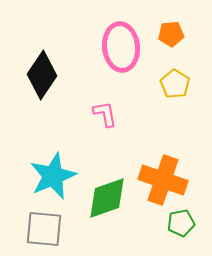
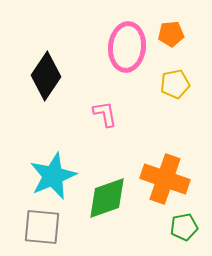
pink ellipse: moved 6 px right; rotated 12 degrees clockwise
black diamond: moved 4 px right, 1 px down
yellow pentagon: rotated 28 degrees clockwise
orange cross: moved 2 px right, 1 px up
green pentagon: moved 3 px right, 4 px down
gray square: moved 2 px left, 2 px up
